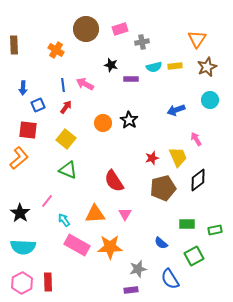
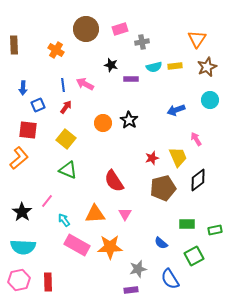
black star at (20, 213): moved 2 px right, 1 px up
pink hexagon at (22, 283): moved 3 px left, 3 px up; rotated 15 degrees clockwise
